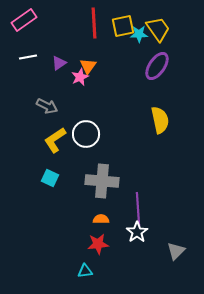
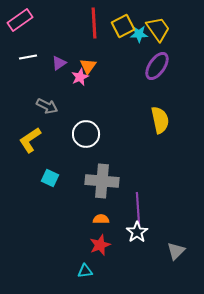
pink rectangle: moved 4 px left
yellow square: rotated 15 degrees counterclockwise
yellow L-shape: moved 25 px left
red star: moved 2 px right, 1 px down; rotated 15 degrees counterclockwise
